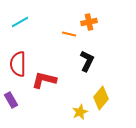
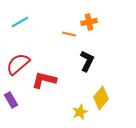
red semicircle: rotated 50 degrees clockwise
